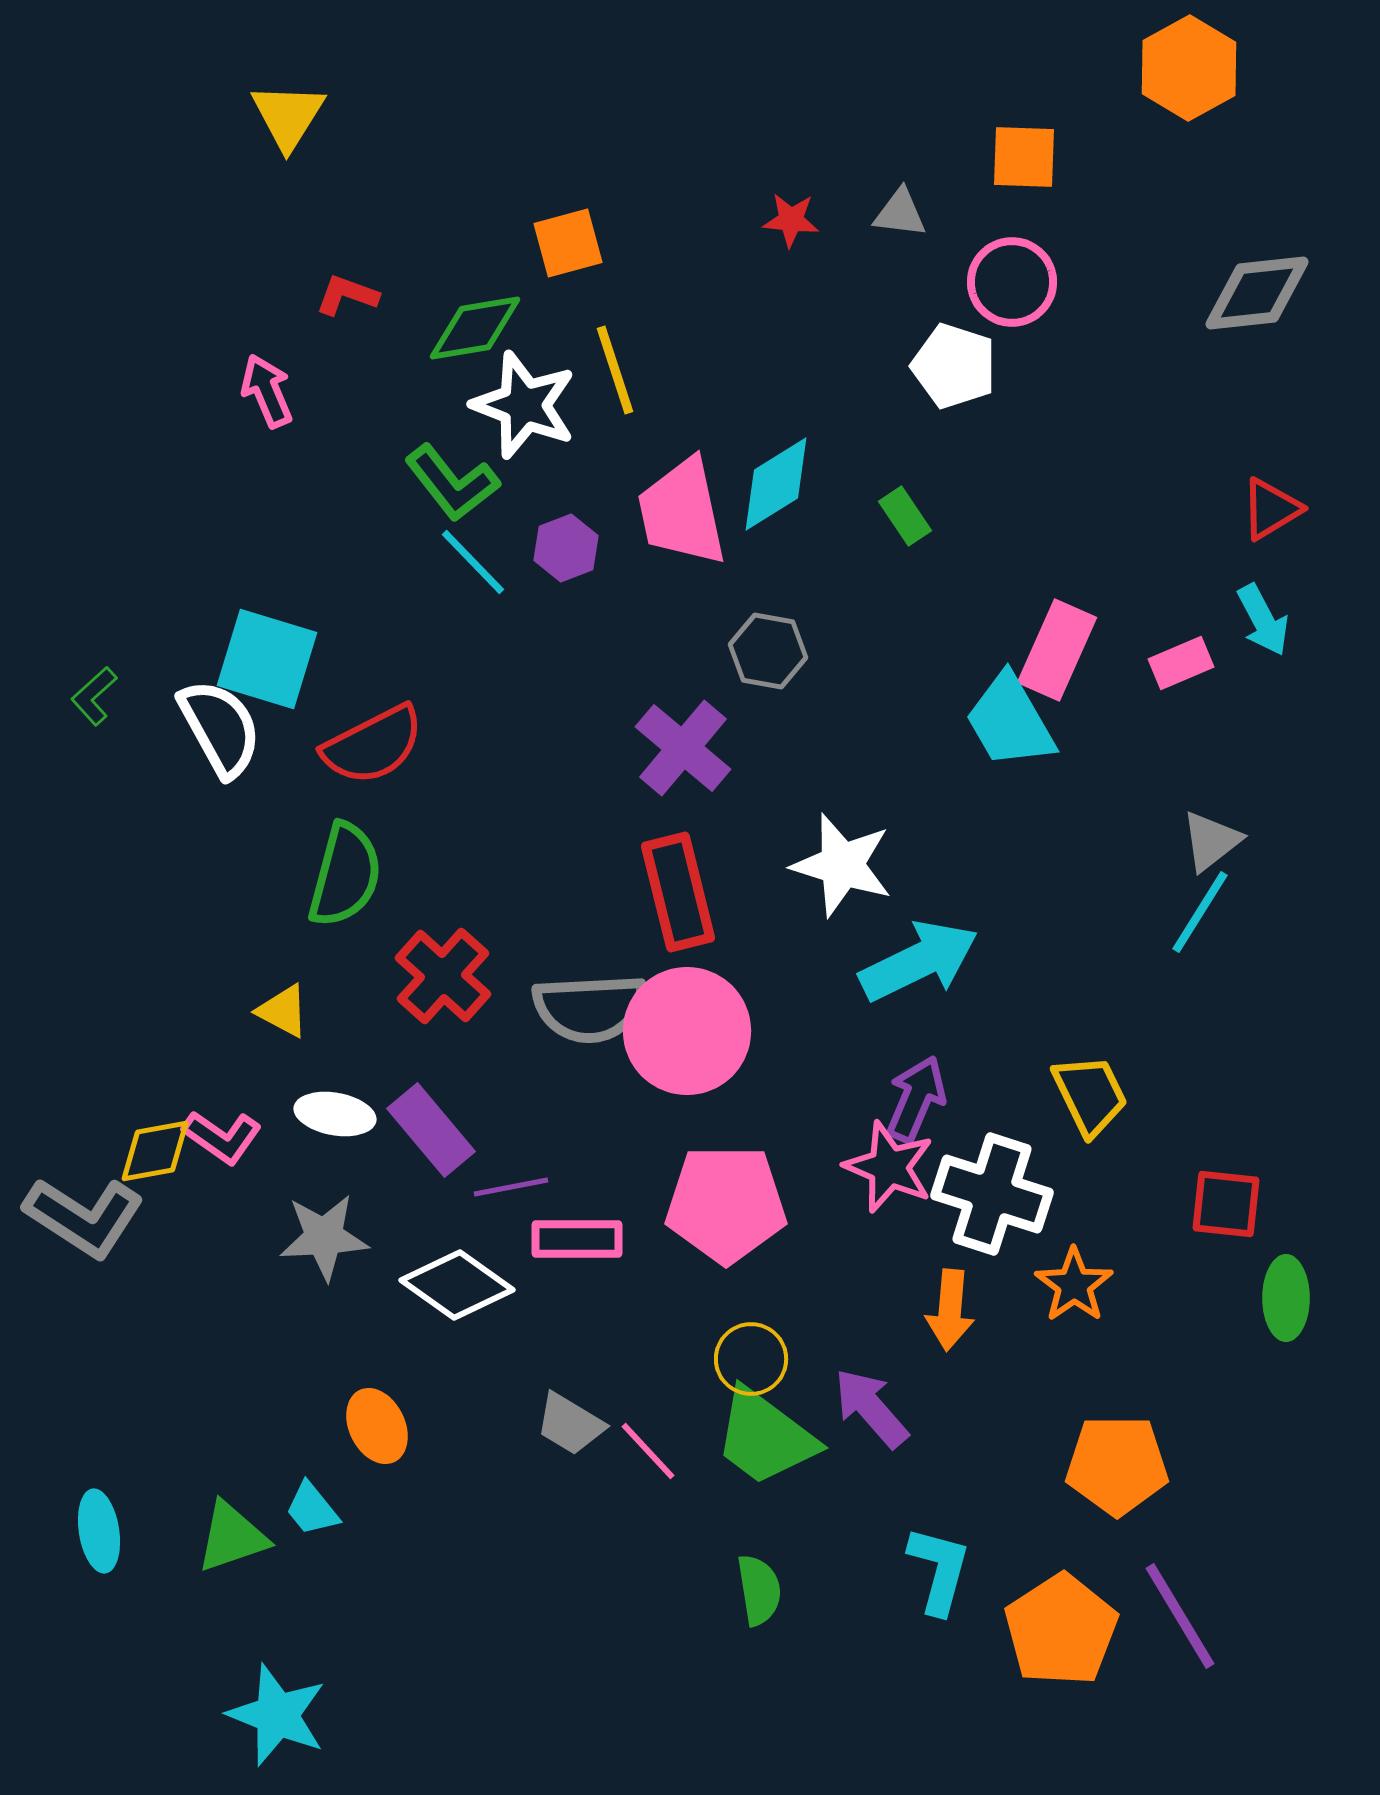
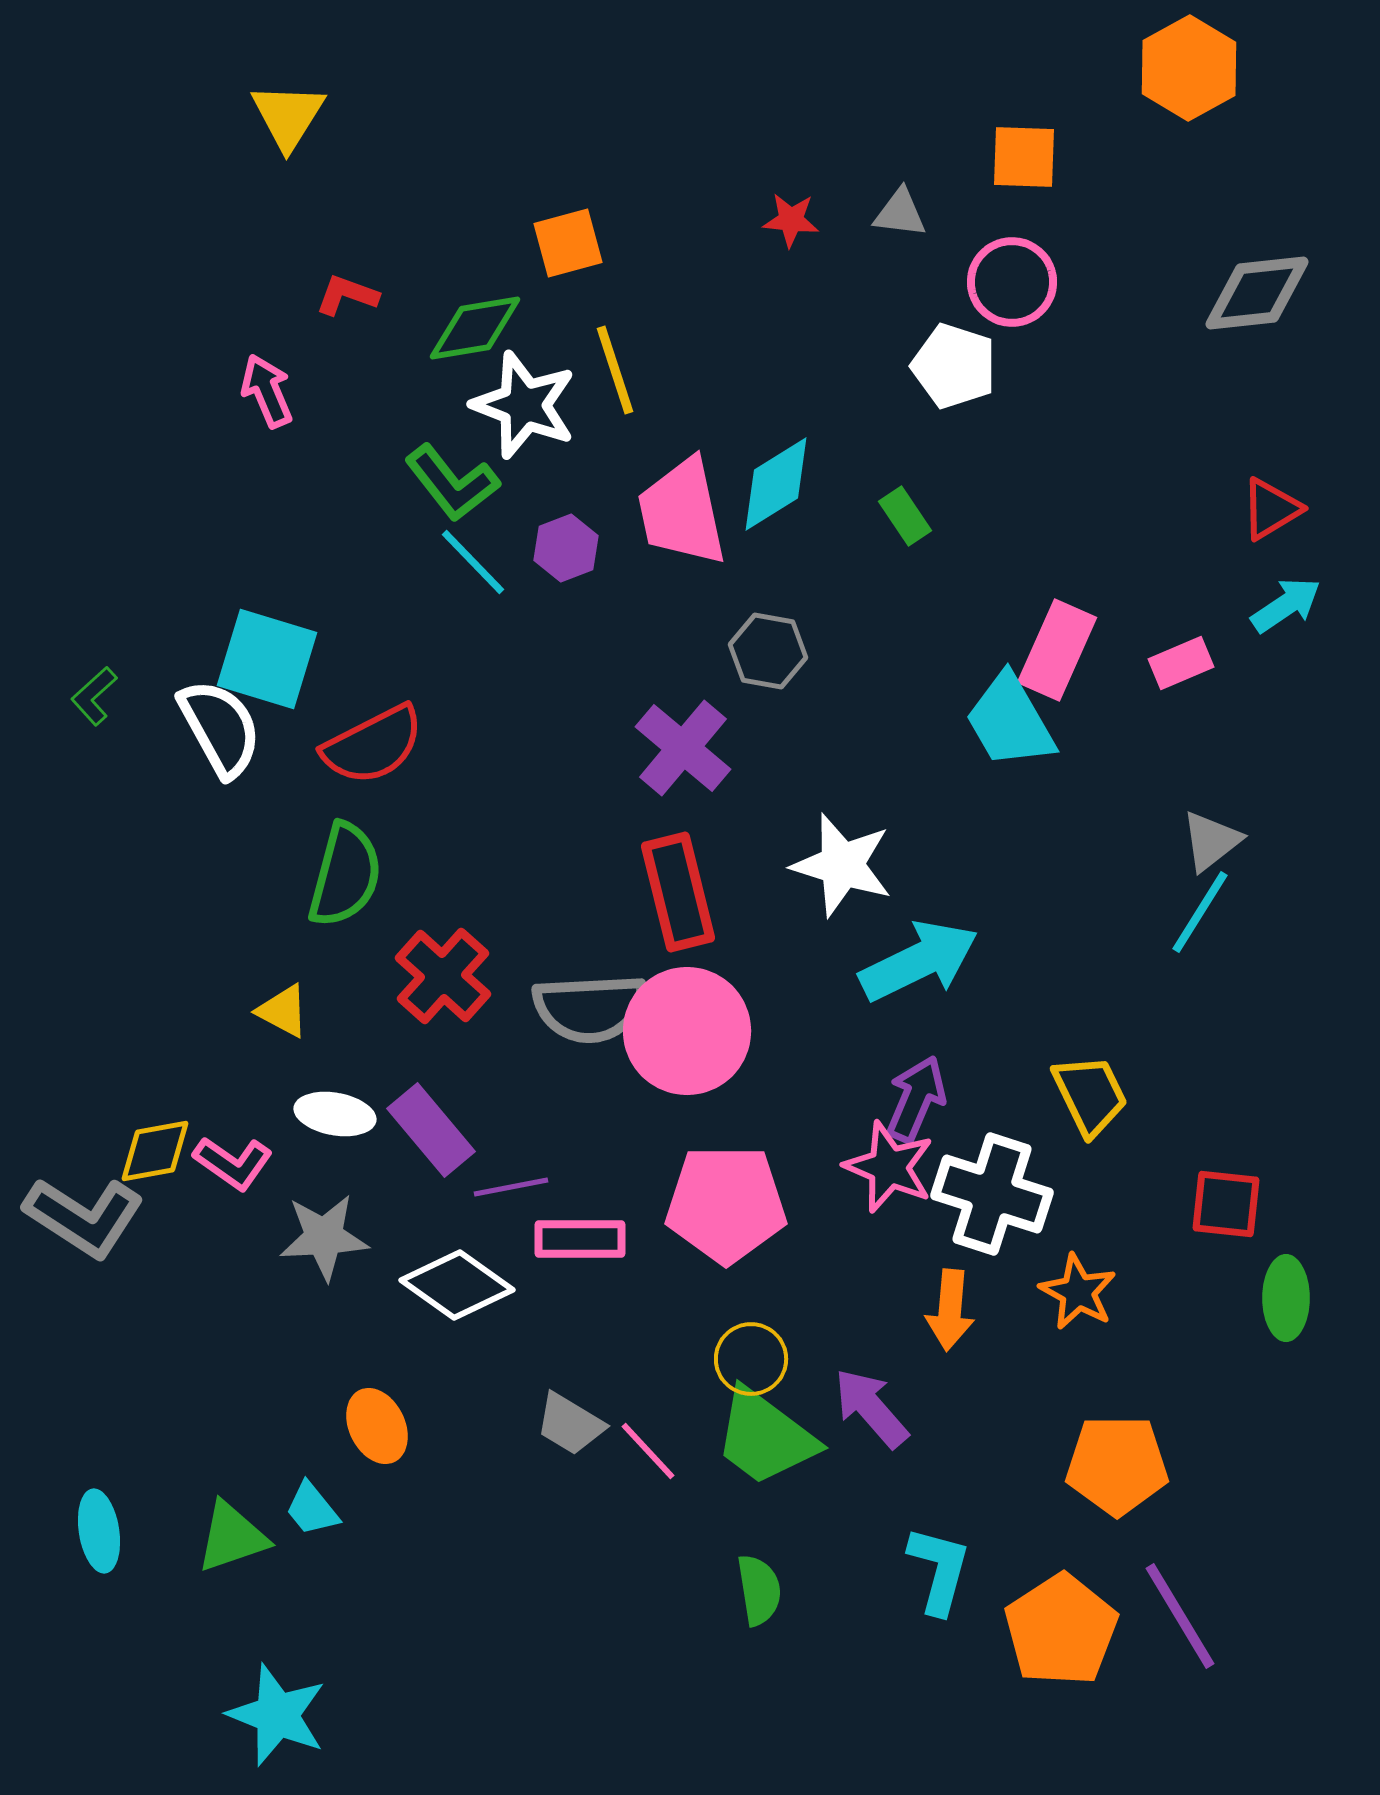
cyan arrow at (1263, 620): moved 23 px right, 15 px up; rotated 96 degrees counterclockwise
pink L-shape at (222, 1137): moved 11 px right, 26 px down
pink rectangle at (577, 1239): moved 3 px right
orange star at (1074, 1285): moved 4 px right, 7 px down; rotated 8 degrees counterclockwise
